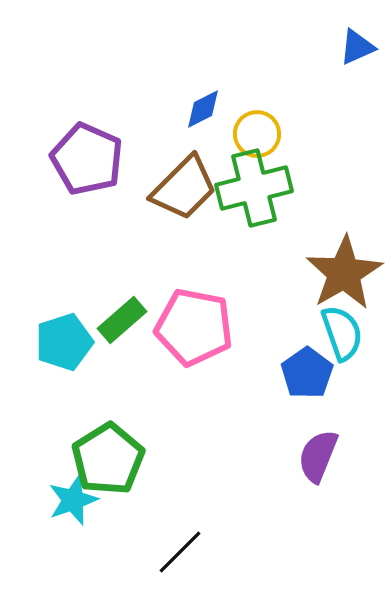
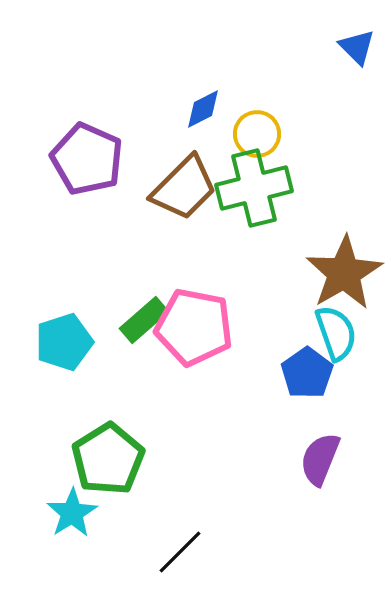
blue triangle: rotated 51 degrees counterclockwise
green rectangle: moved 22 px right
cyan semicircle: moved 6 px left
purple semicircle: moved 2 px right, 3 px down
cyan star: moved 1 px left, 13 px down; rotated 12 degrees counterclockwise
